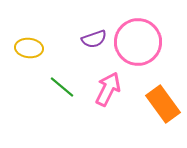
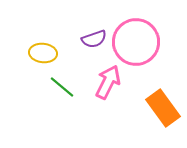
pink circle: moved 2 px left
yellow ellipse: moved 14 px right, 5 px down
pink arrow: moved 7 px up
orange rectangle: moved 4 px down
